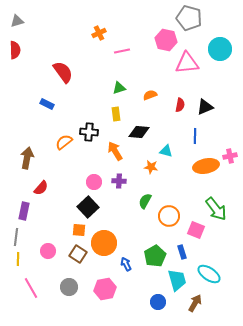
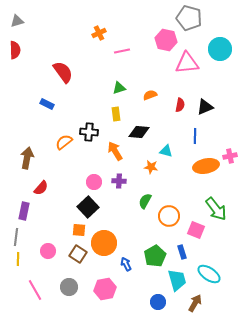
pink line at (31, 288): moved 4 px right, 2 px down
